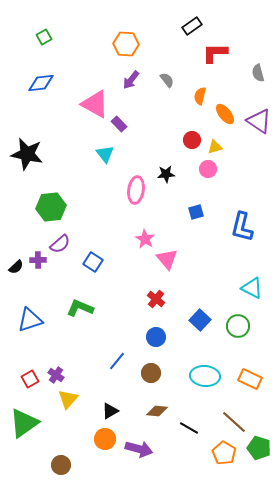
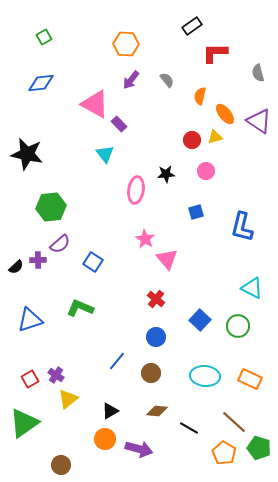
yellow triangle at (215, 147): moved 10 px up
pink circle at (208, 169): moved 2 px left, 2 px down
yellow triangle at (68, 399): rotated 10 degrees clockwise
